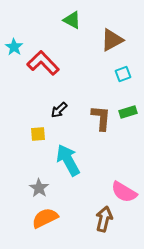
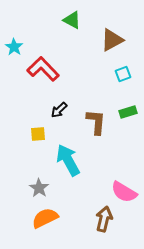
red L-shape: moved 6 px down
brown L-shape: moved 5 px left, 4 px down
